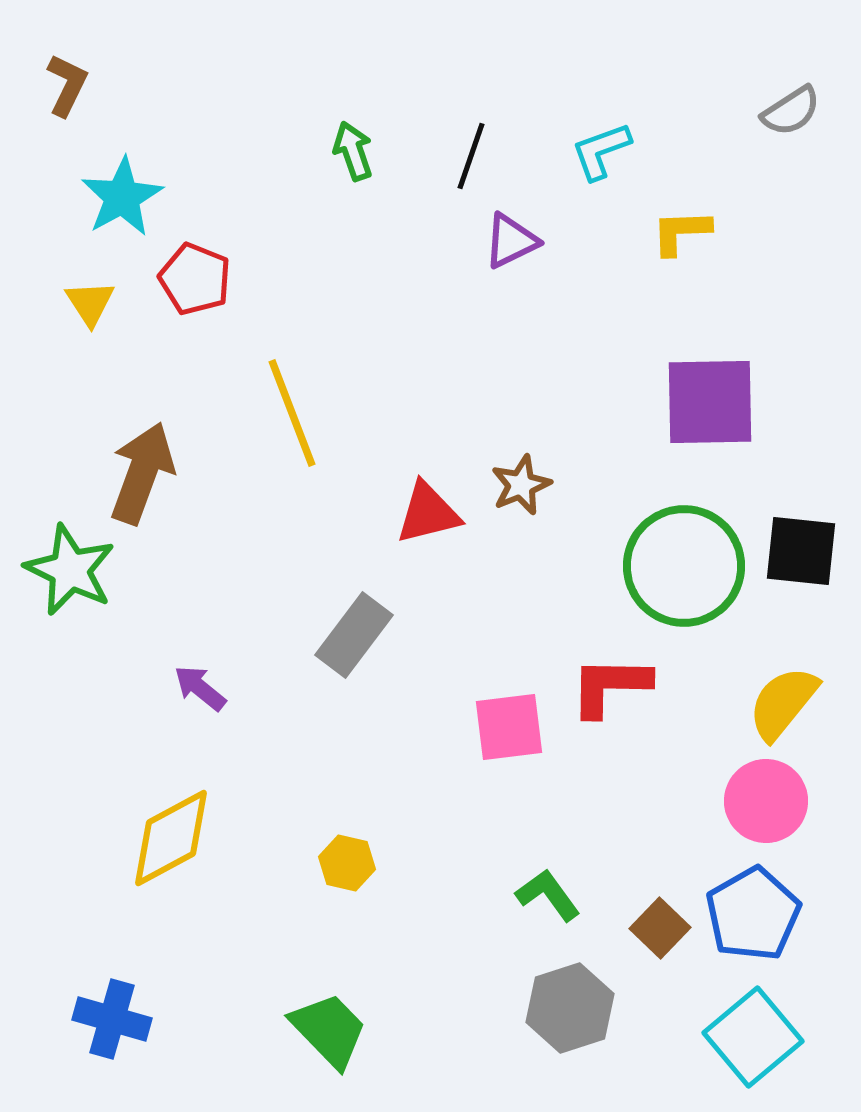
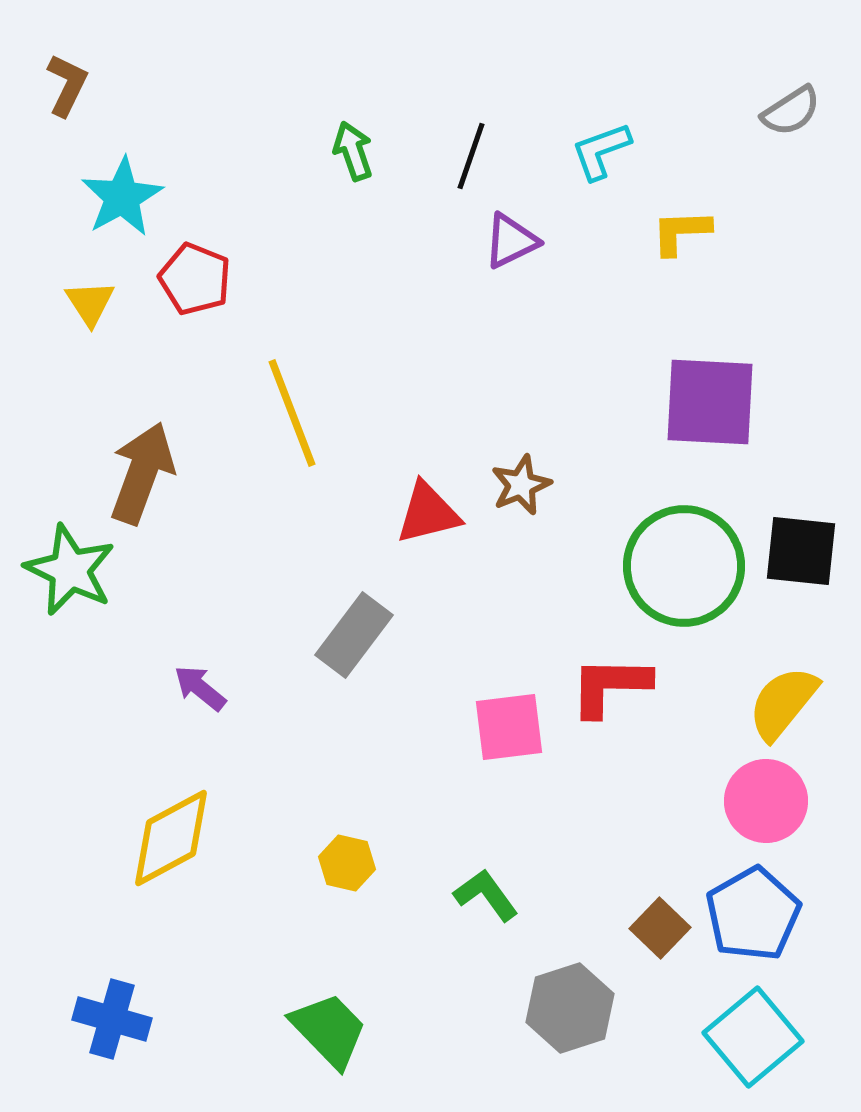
purple square: rotated 4 degrees clockwise
green L-shape: moved 62 px left
